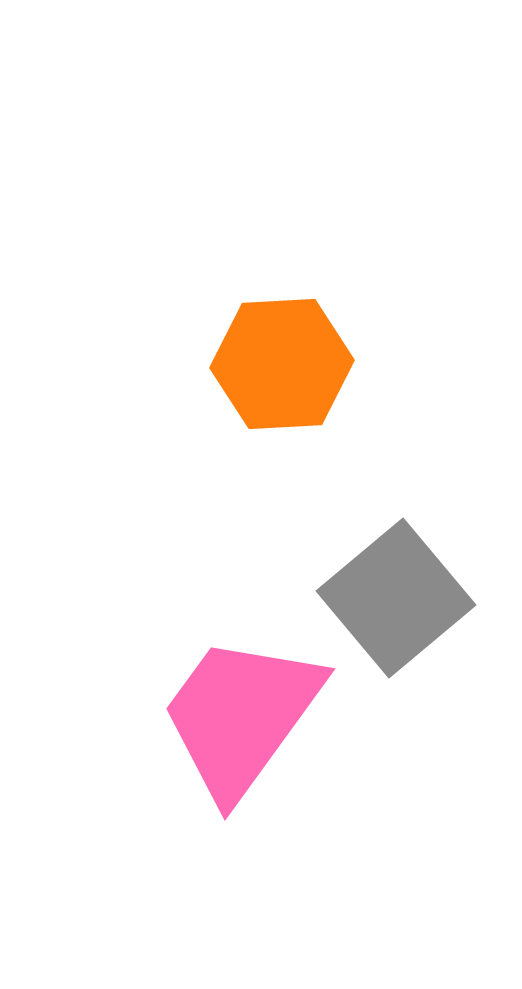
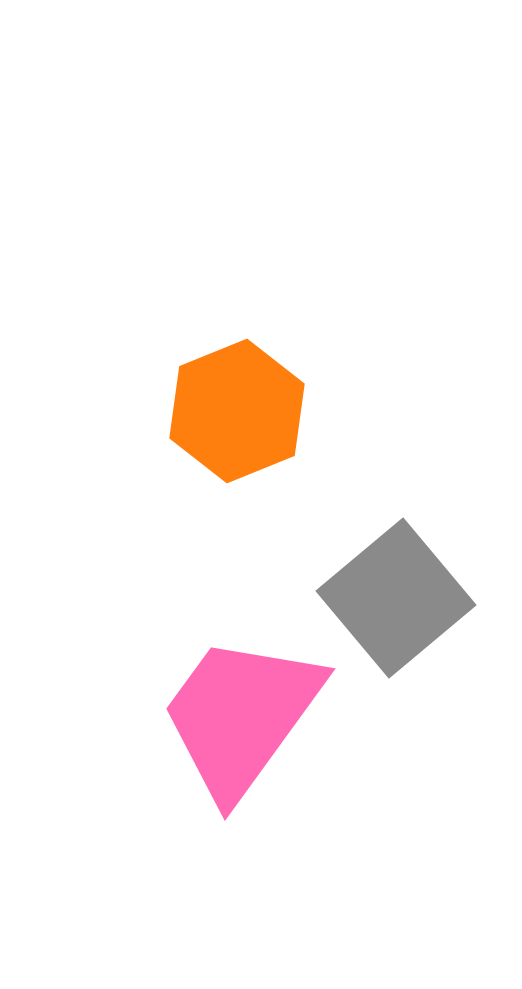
orange hexagon: moved 45 px left, 47 px down; rotated 19 degrees counterclockwise
